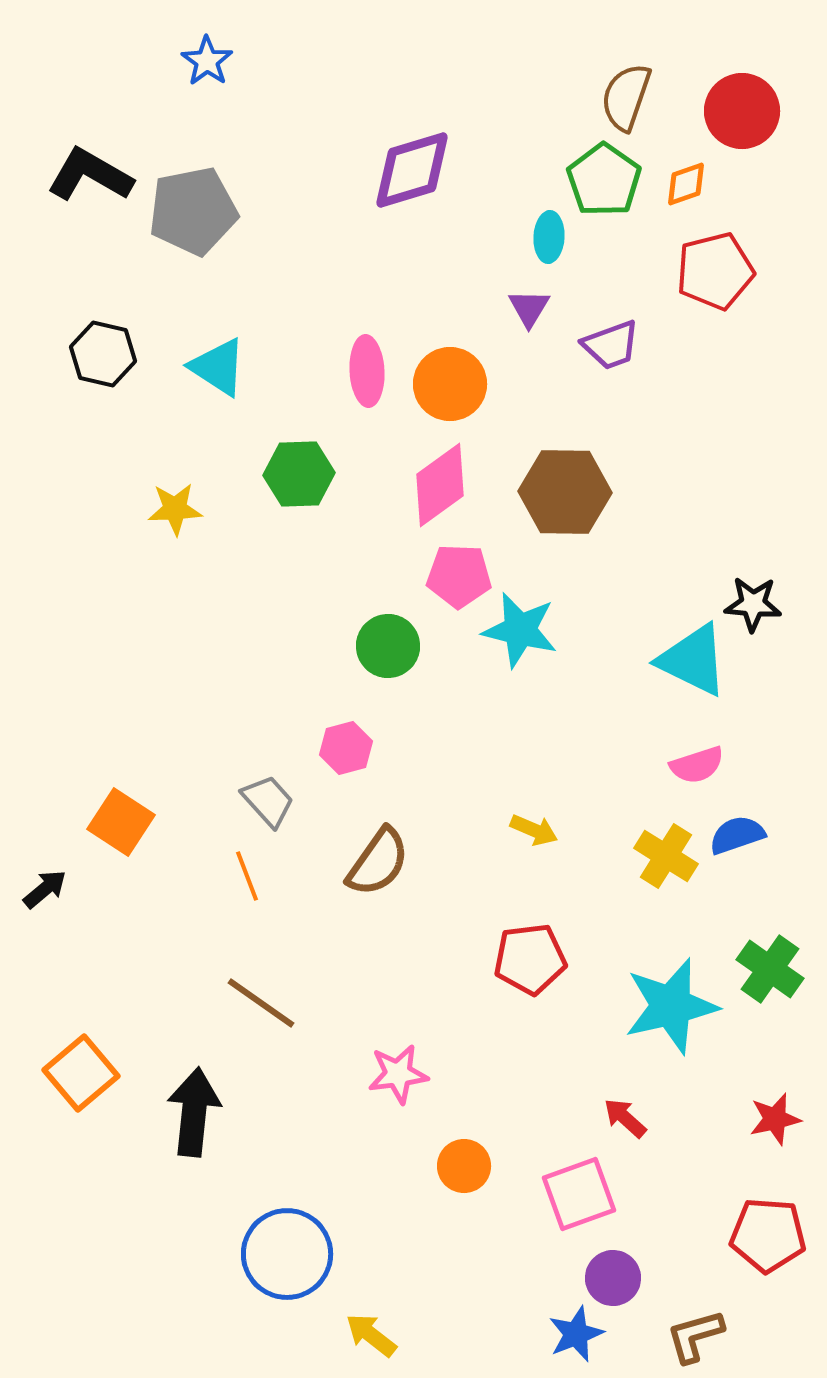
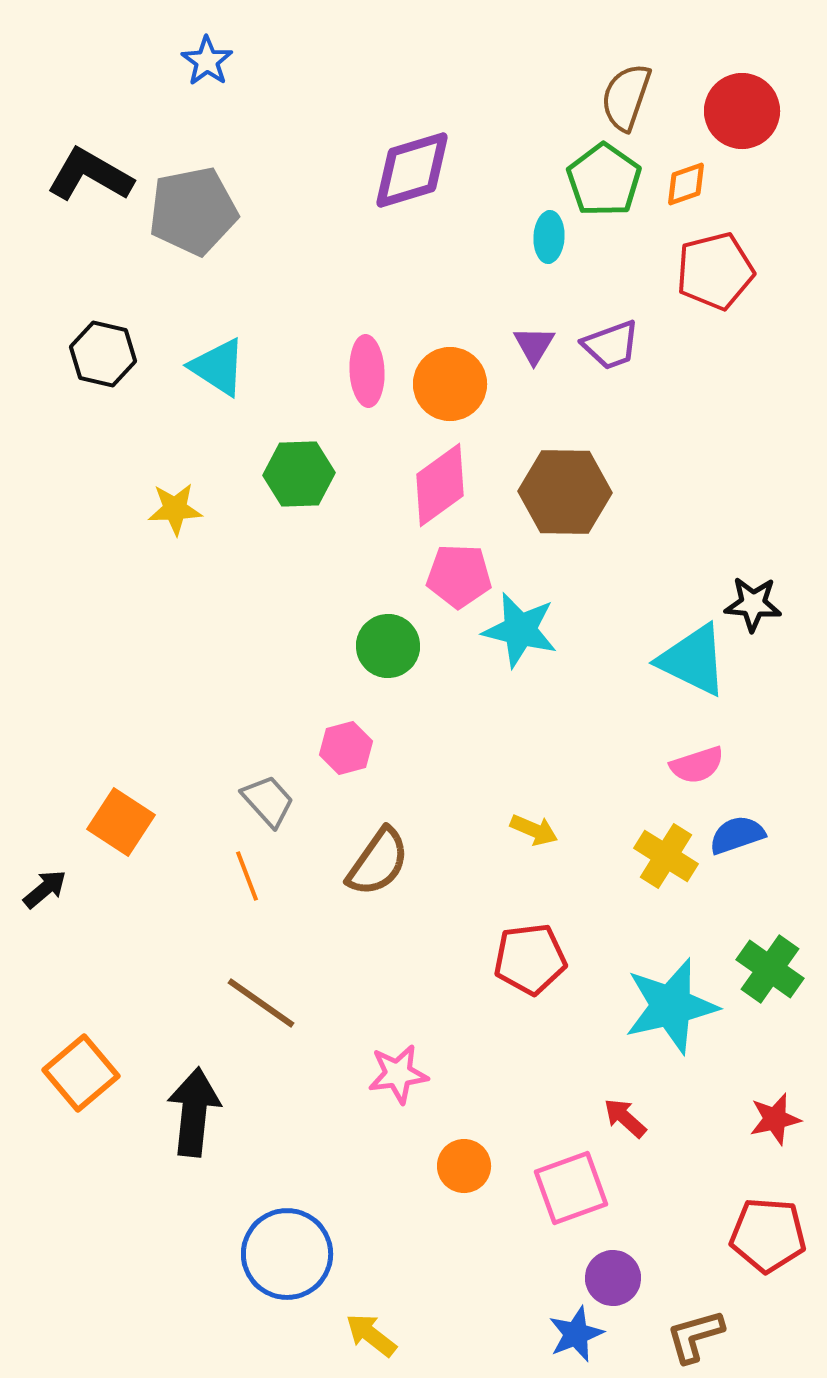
purple triangle at (529, 308): moved 5 px right, 37 px down
pink square at (579, 1194): moved 8 px left, 6 px up
